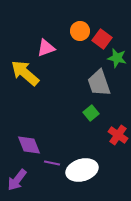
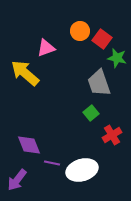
red cross: moved 6 px left; rotated 24 degrees clockwise
